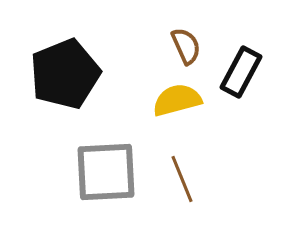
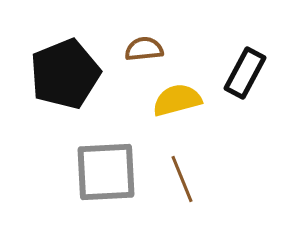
brown semicircle: moved 42 px left, 3 px down; rotated 72 degrees counterclockwise
black rectangle: moved 4 px right, 1 px down
